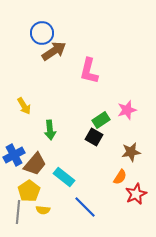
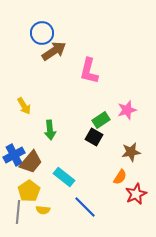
brown trapezoid: moved 4 px left, 2 px up
